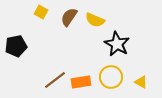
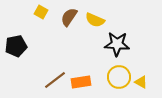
black star: rotated 25 degrees counterclockwise
yellow circle: moved 8 px right
